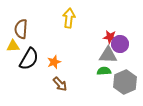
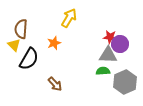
yellow arrow: rotated 24 degrees clockwise
yellow triangle: moved 1 px right, 1 px up; rotated 48 degrees clockwise
orange star: moved 19 px up
green semicircle: moved 1 px left
brown arrow: moved 5 px left
